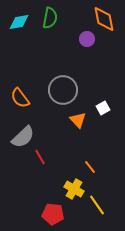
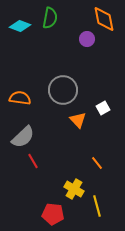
cyan diamond: moved 1 px right, 4 px down; rotated 30 degrees clockwise
orange semicircle: rotated 135 degrees clockwise
red line: moved 7 px left, 4 px down
orange line: moved 7 px right, 4 px up
yellow line: moved 1 px down; rotated 20 degrees clockwise
